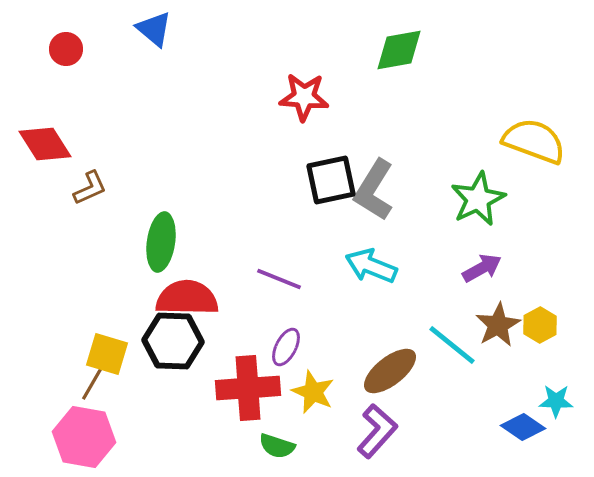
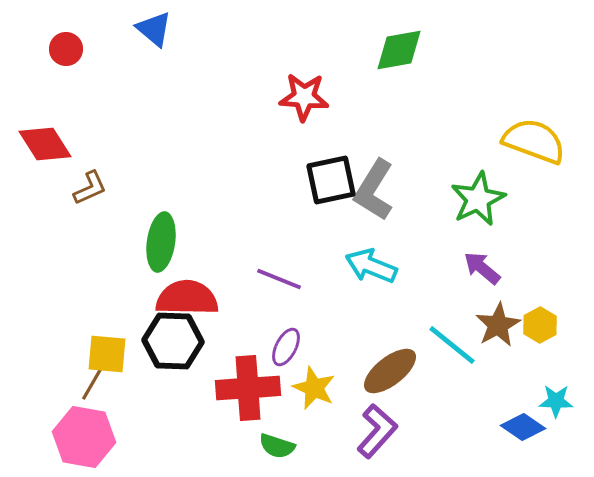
purple arrow: rotated 111 degrees counterclockwise
yellow square: rotated 12 degrees counterclockwise
yellow star: moved 1 px right, 4 px up
